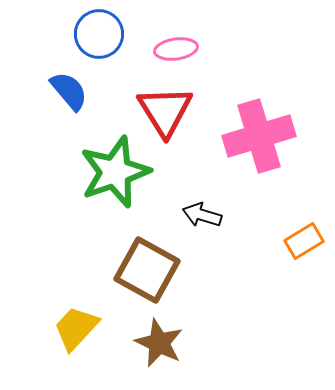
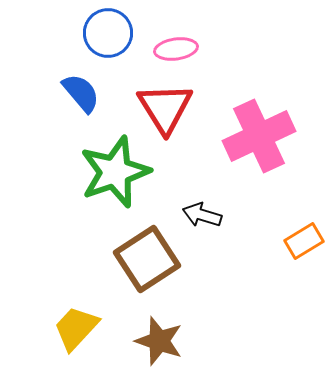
blue circle: moved 9 px right, 1 px up
blue semicircle: moved 12 px right, 2 px down
red triangle: moved 3 px up
pink cross: rotated 8 degrees counterclockwise
brown square: moved 11 px up; rotated 28 degrees clockwise
brown star: moved 2 px up; rotated 6 degrees counterclockwise
